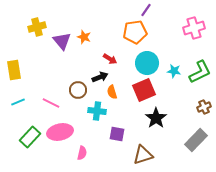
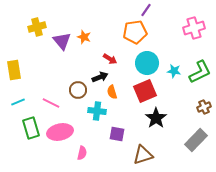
red square: moved 1 px right, 1 px down
green rectangle: moved 1 px right, 9 px up; rotated 60 degrees counterclockwise
